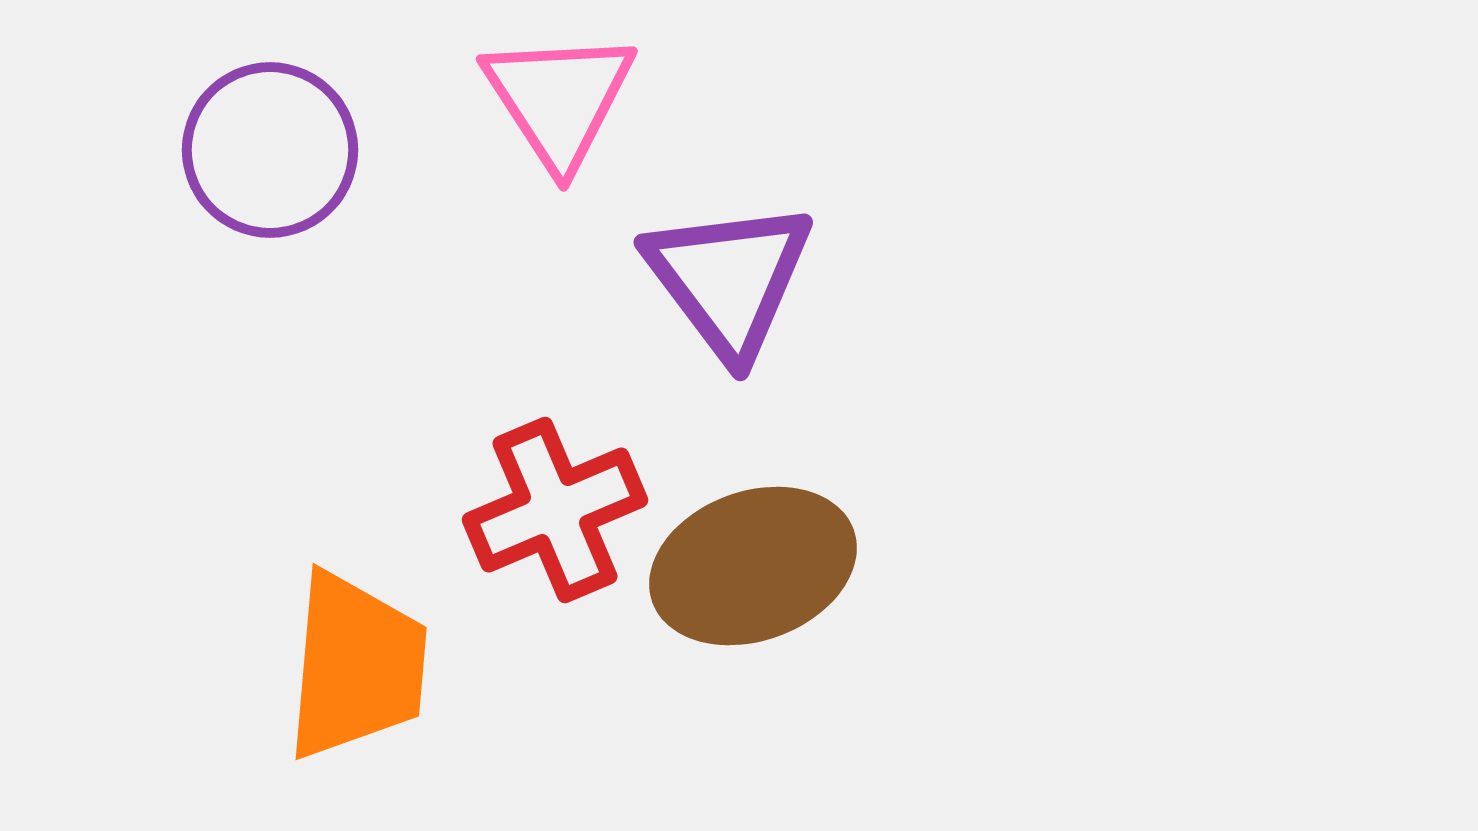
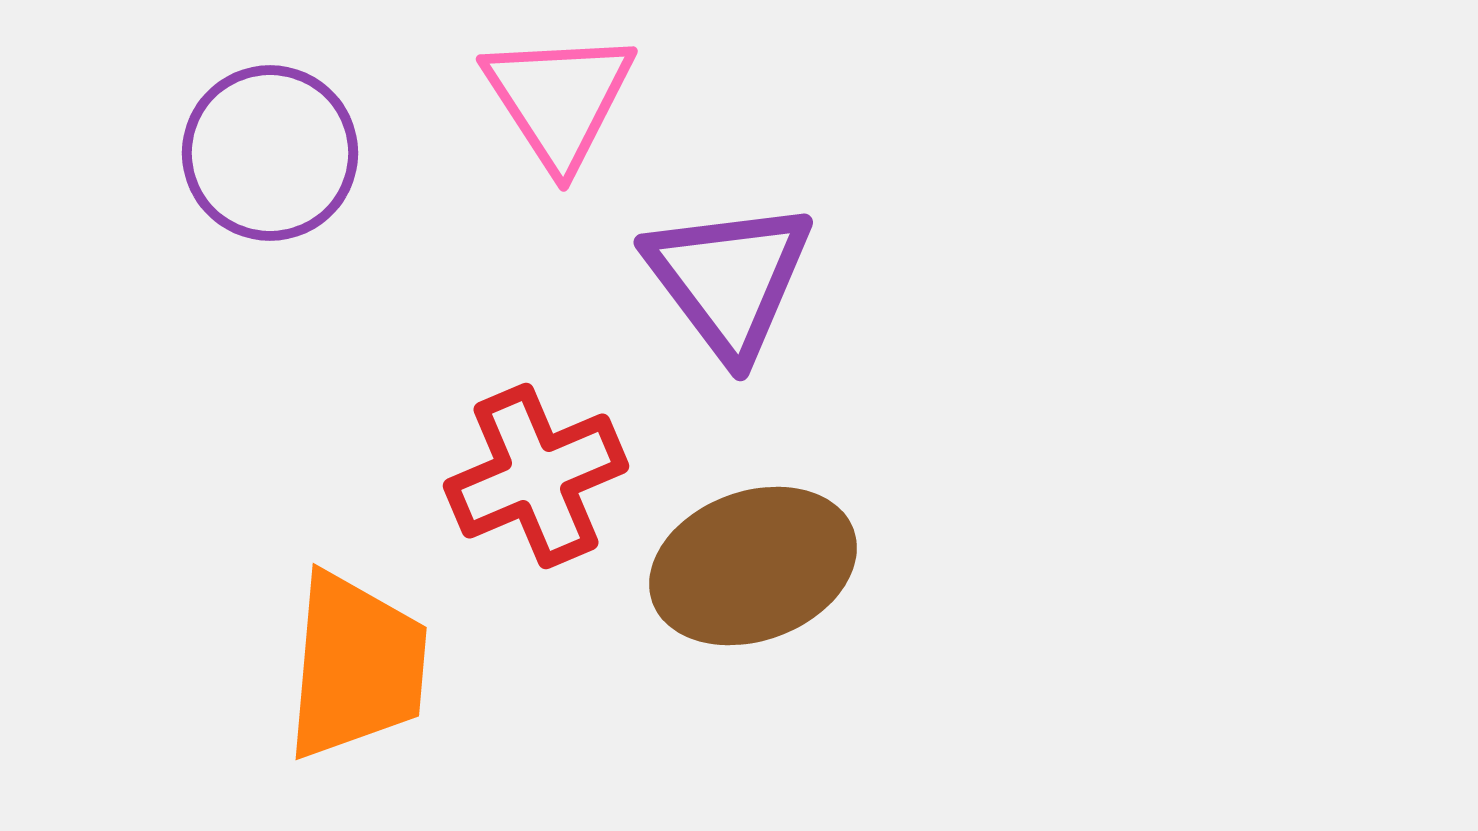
purple circle: moved 3 px down
red cross: moved 19 px left, 34 px up
